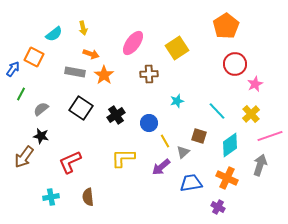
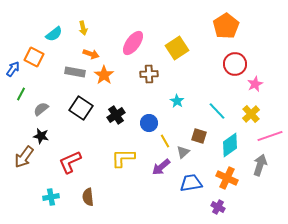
cyan star: rotated 24 degrees counterclockwise
